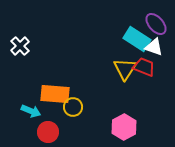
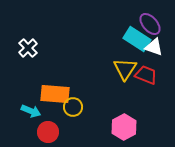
purple ellipse: moved 6 px left
white cross: moved 8 px right, 2 px down
red trapezoid: moved 2 px right, 8 px down
